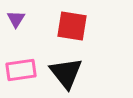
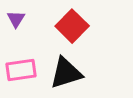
red square: rotated 36 degrees clockwise
black triangle: rotated 51 degrees clockwise
